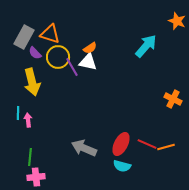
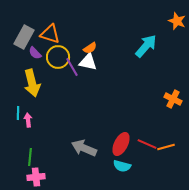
yellow arrow: moved 1 px down
